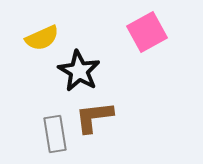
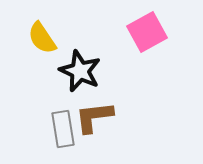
yellow semicircle: rotated 80 degrees clockwise
black star: moved 1 px right; rotated 6 degrees counterclockwise
gray rectangle: moved 8 px right, 5 px up
